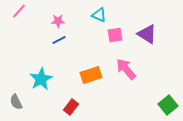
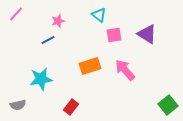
pink line: moved 3 px left, 3 px down
cyan triangle: rotated 14 degrees clockwise
pink star: rotated 16 degrees counterclockwise
pink square: moved 1 px left
blue line: moved 11 px left
pink arrow: moved 1 px left, 1 px down
orange rectangle: moved 1 px left, 9 px up
cyan star: rotated 20 degrees clockwise
gray semicircle: moved 2 px right, 3 px down; rotated 77 degrees counterclockwise
